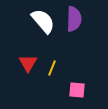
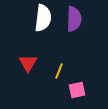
white semicircle: moved 3 px up; rotated 48 degrees clockwise
yellow line: moved 7 px right, 3 px down
pink square: rotated 18 degrees counterclockwise
